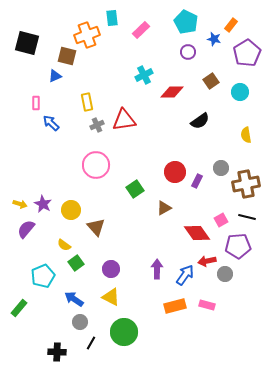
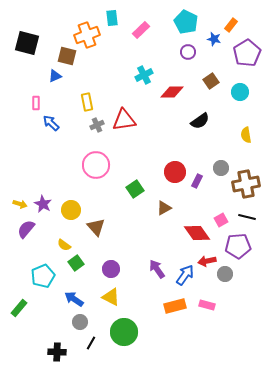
purple arrow at (157, 269): rotated 36 degrees counterclockwise
